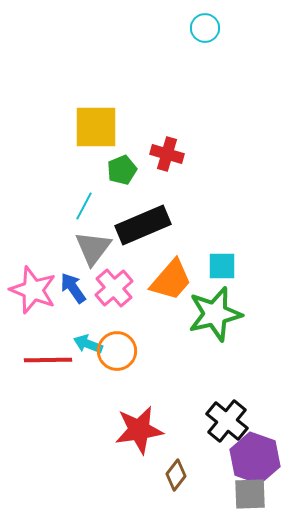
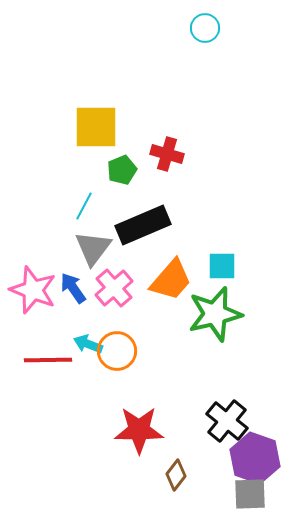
red star: rotated 9 degrees clockwise
